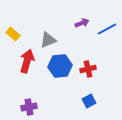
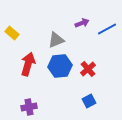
yellow rectangle: moved 1 px left, 1 px up
gray triangle: moved 8 px right
red arrow: moved 1 px right, 3 px down
red cross: rotated 28 degrees counterclockwise
